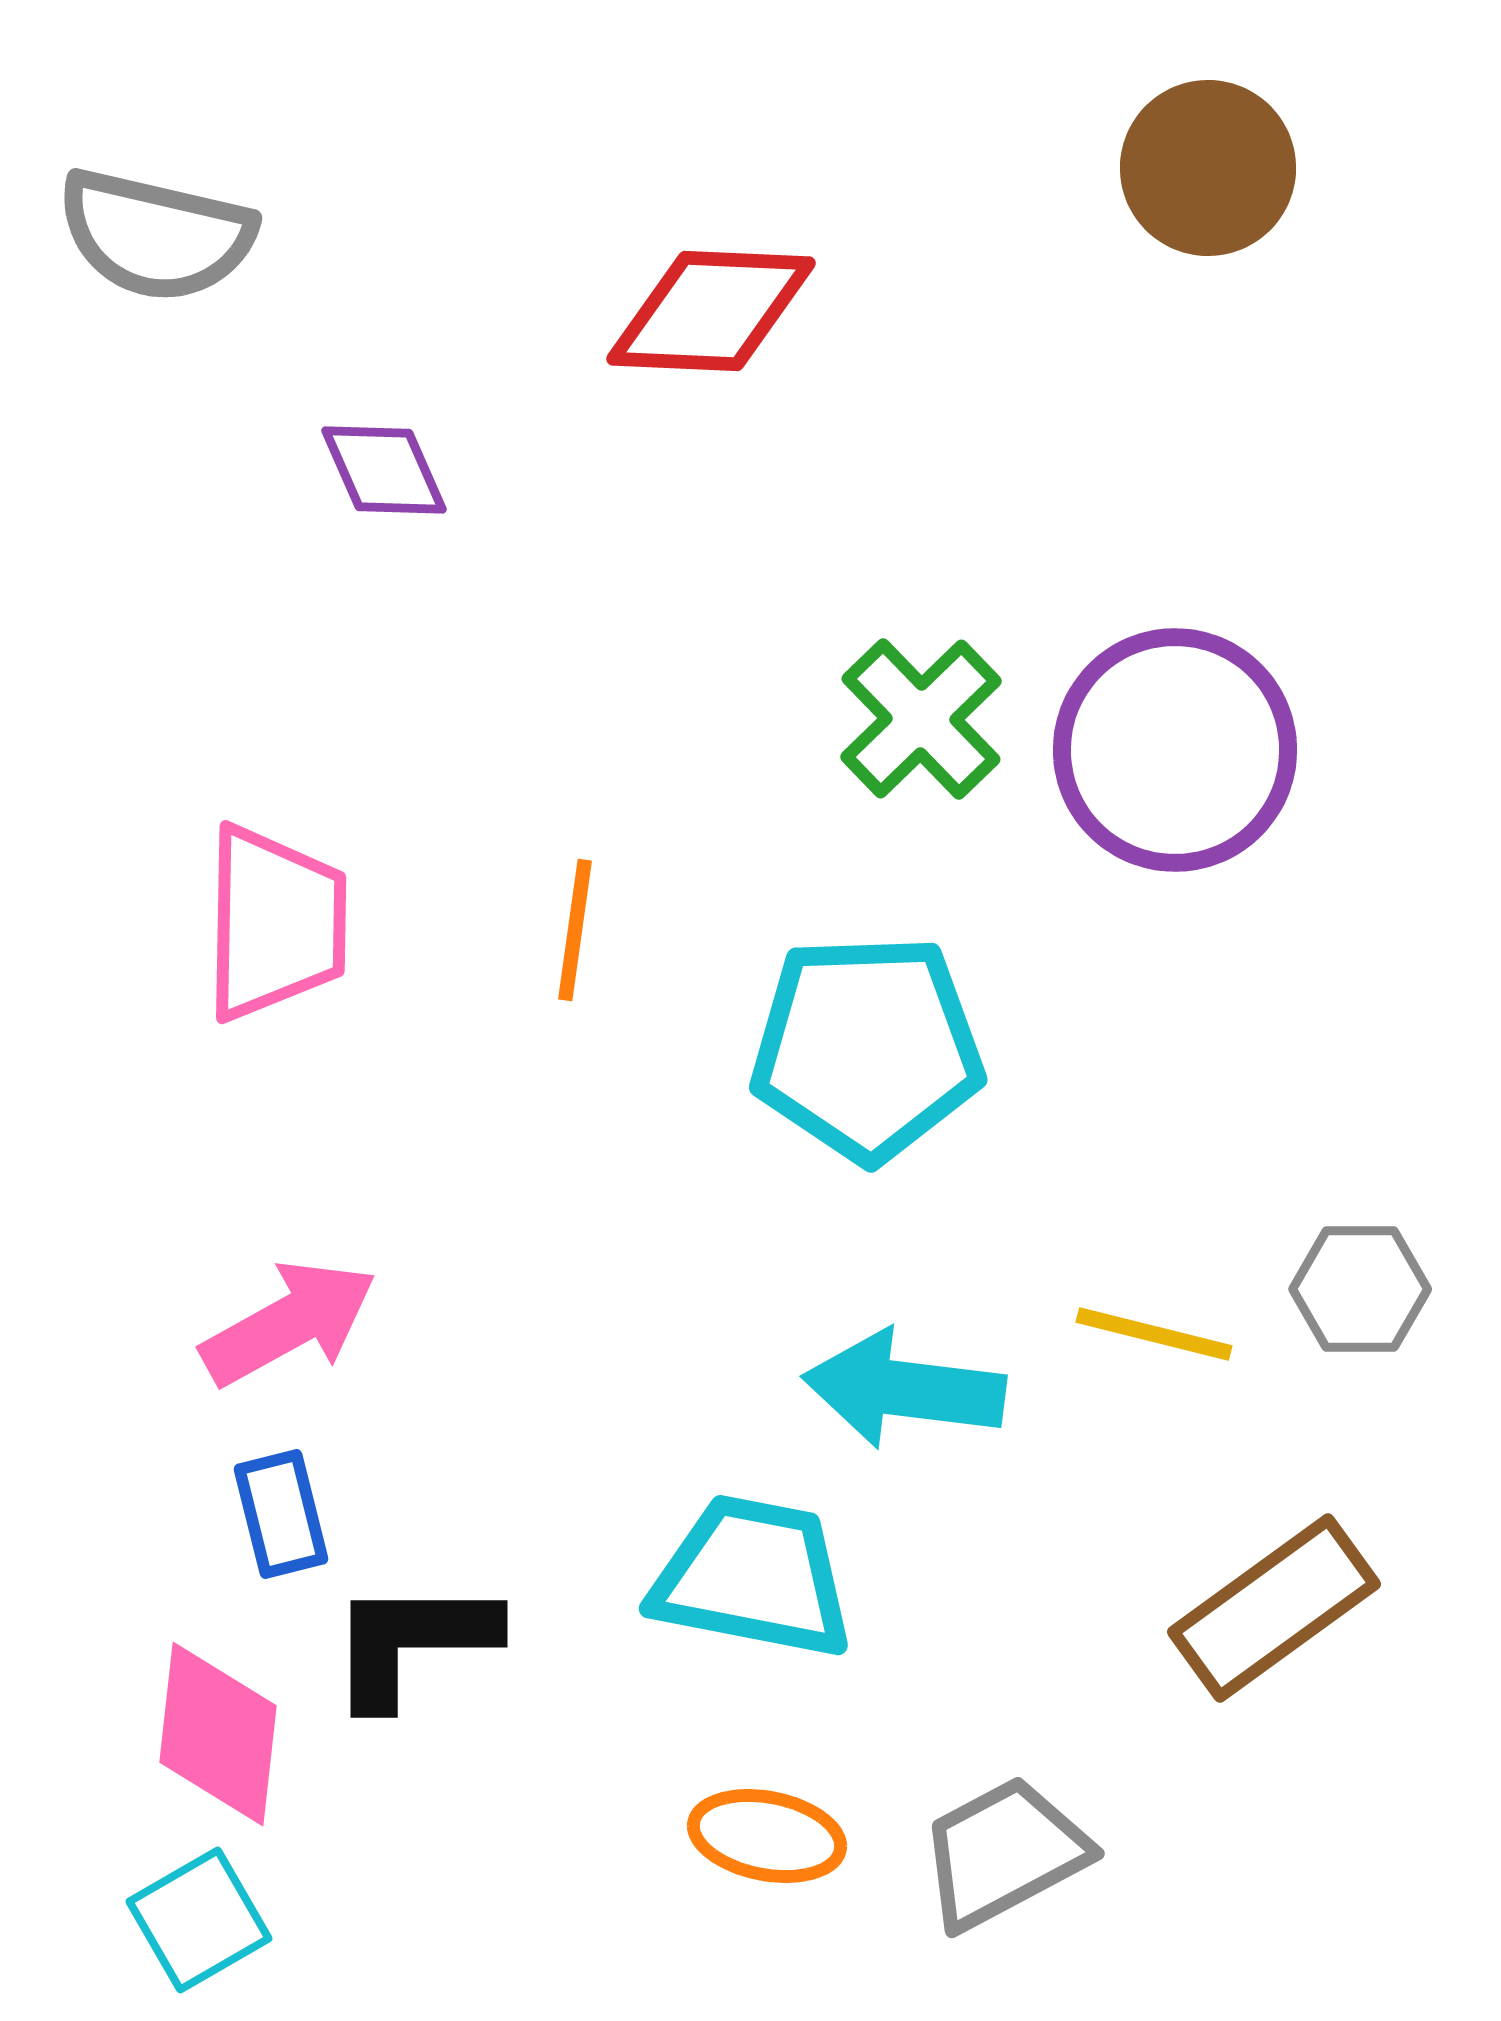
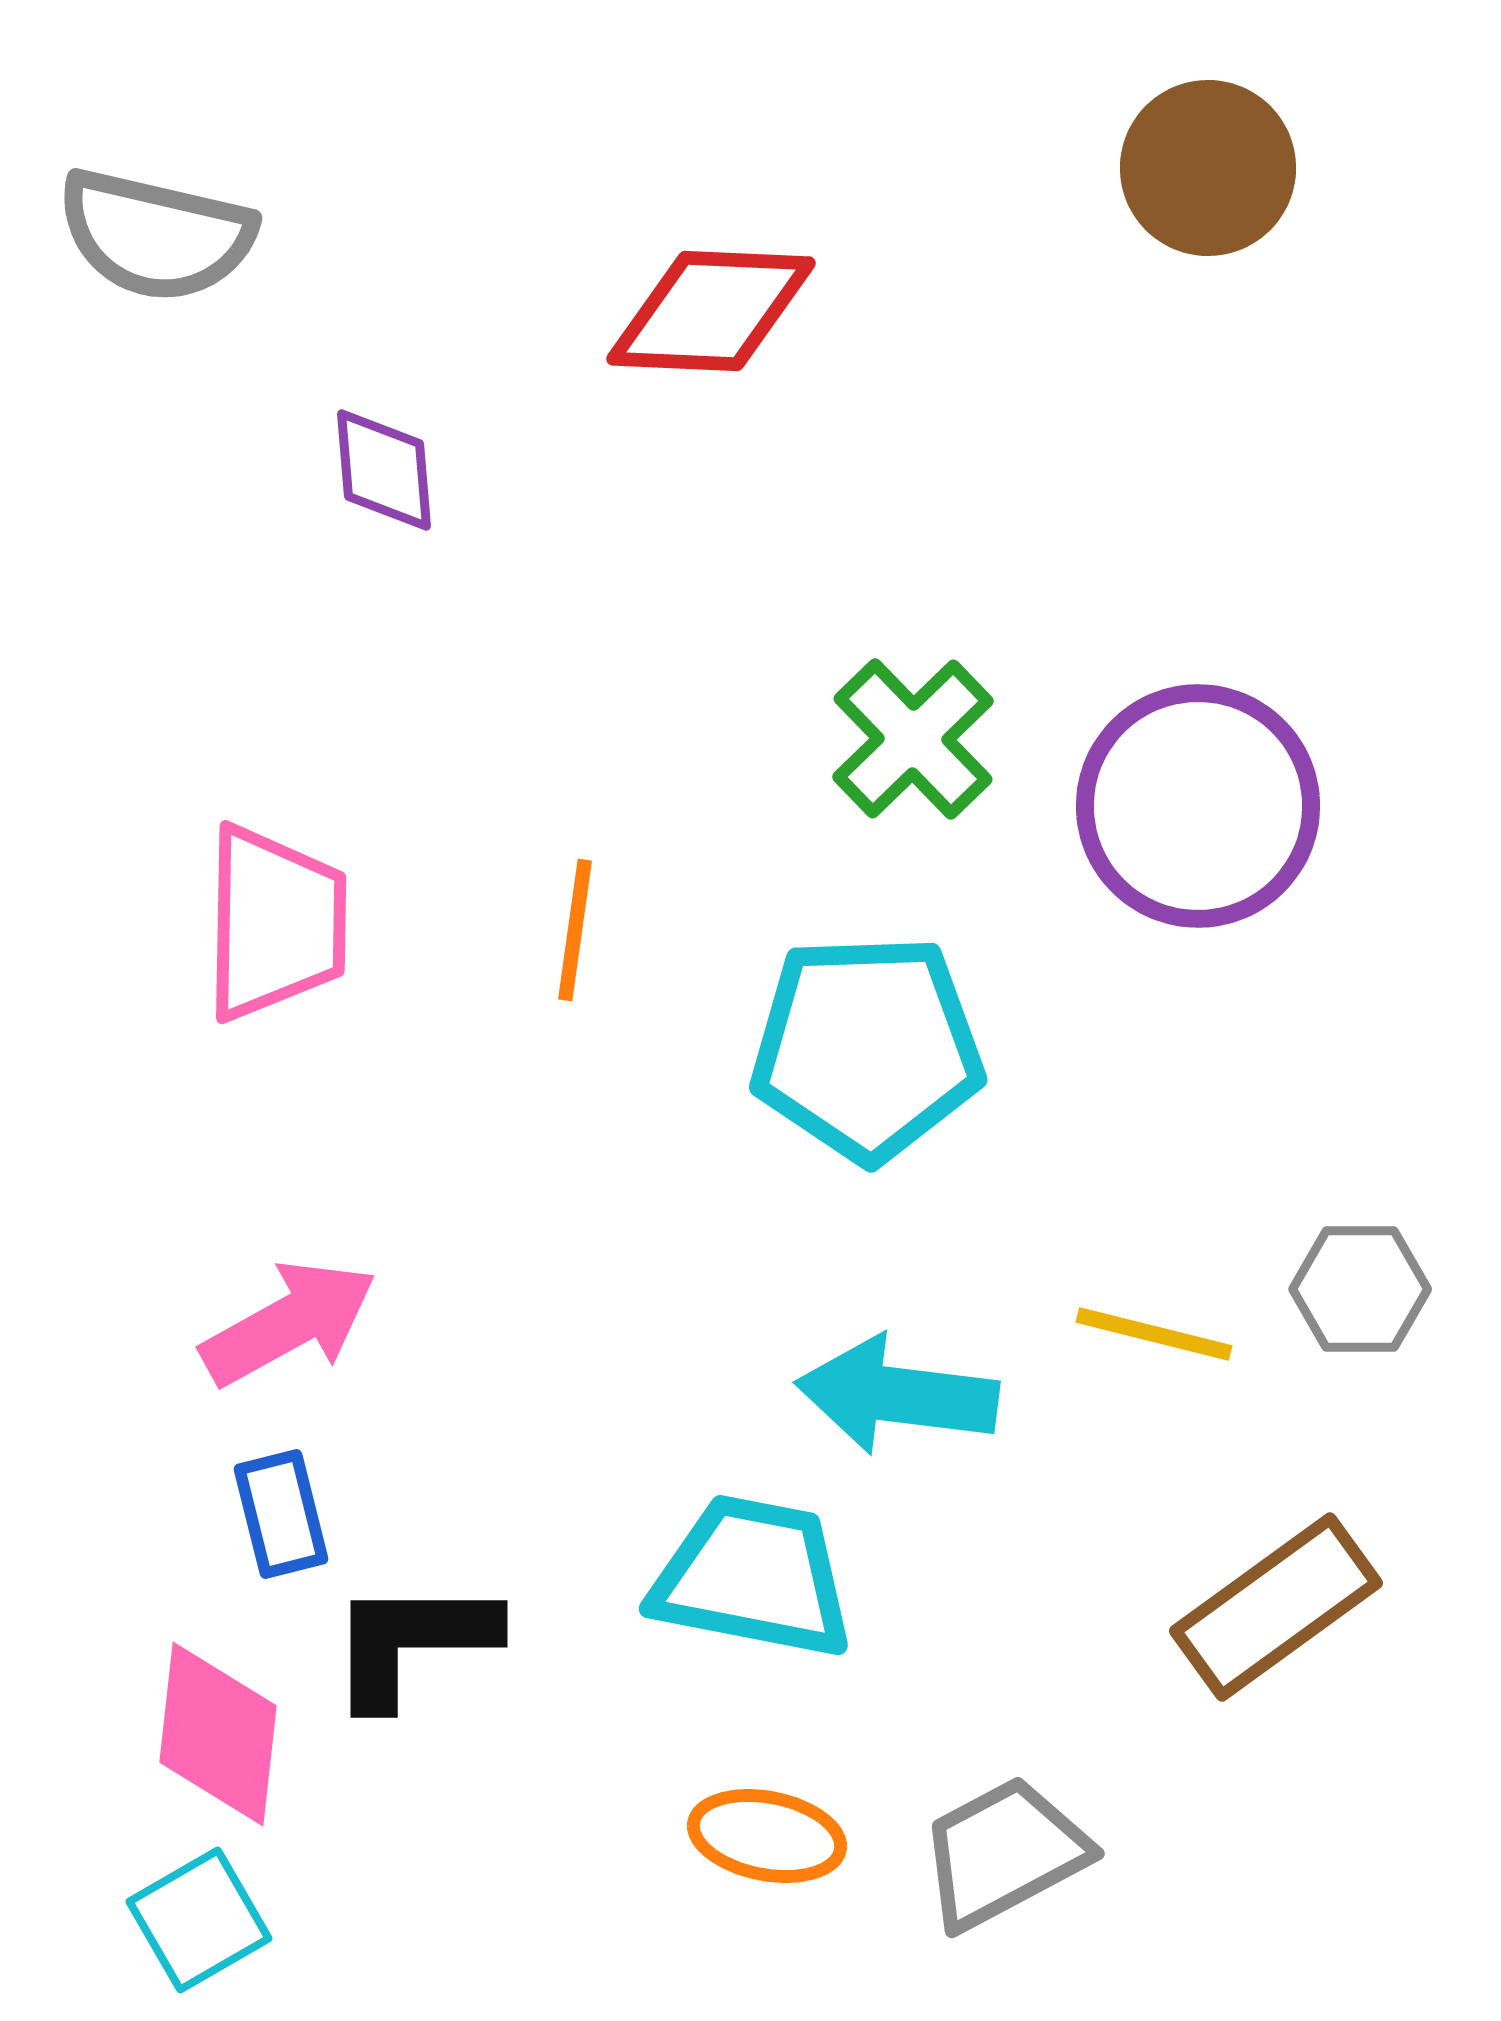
purple diamond: rotated 19 degrees clockwise
green cross: moved 8 px left, 20 px down
purple circle: moved 23 px right, 56 px down
cyan arrow: moved 7 px left, 6 px down
brown rectangle: moved 2 px right, 1 px up
